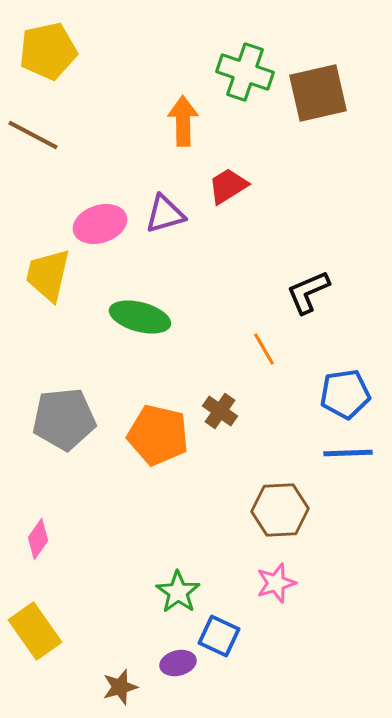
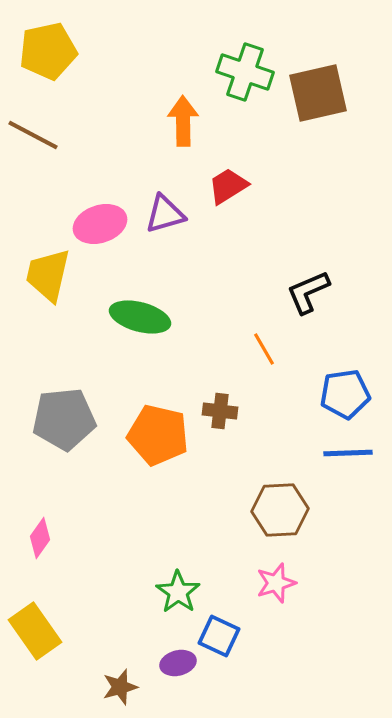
brown cross: rotated 28 degrees counterclockwise
pink diamond: moved 2 px right, 1 px up
